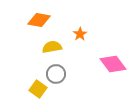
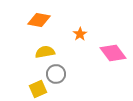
yellow semicircle: moved 7 px left, 5 px down
pink diamond: moved 11 px up
yellow square: rotated 30 degrees clockwise
